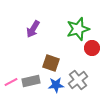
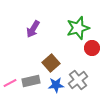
green star: moved 1 px up
brown square: rotated 30 degrees clockwise
pink line: moved 1 px left, 1 px down
